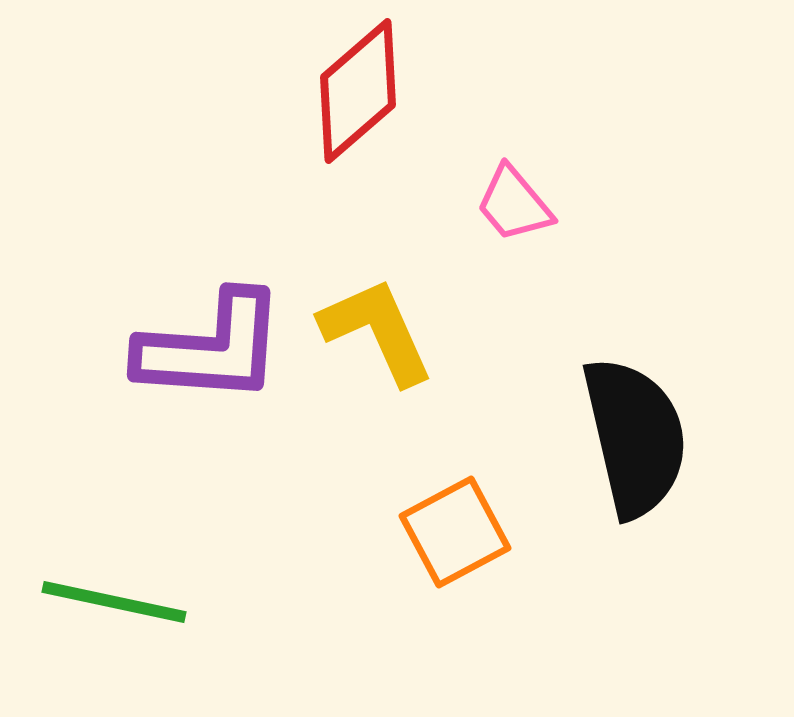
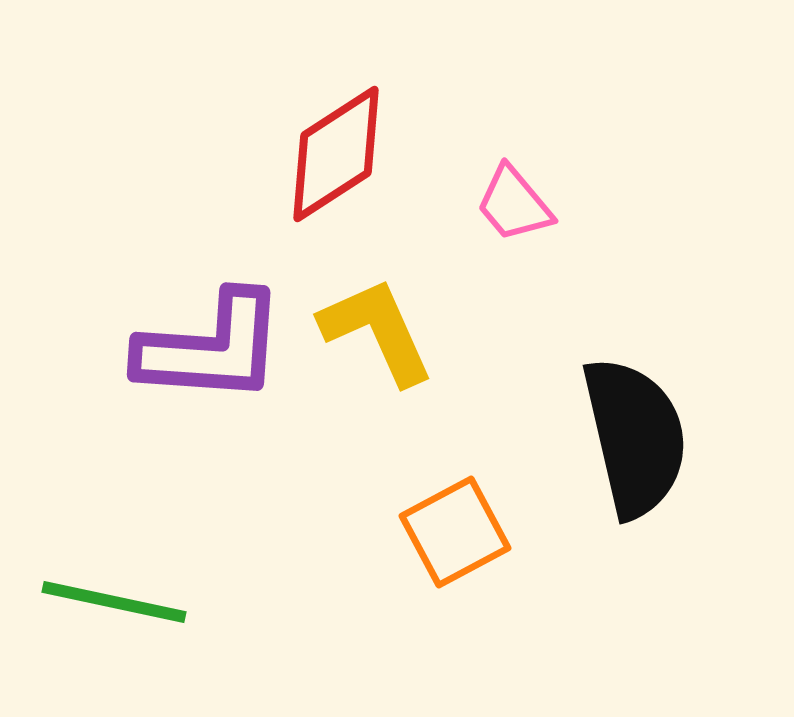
red diamond: moved 22 px left, 63 px down; rotated 8 degrees clockwise
